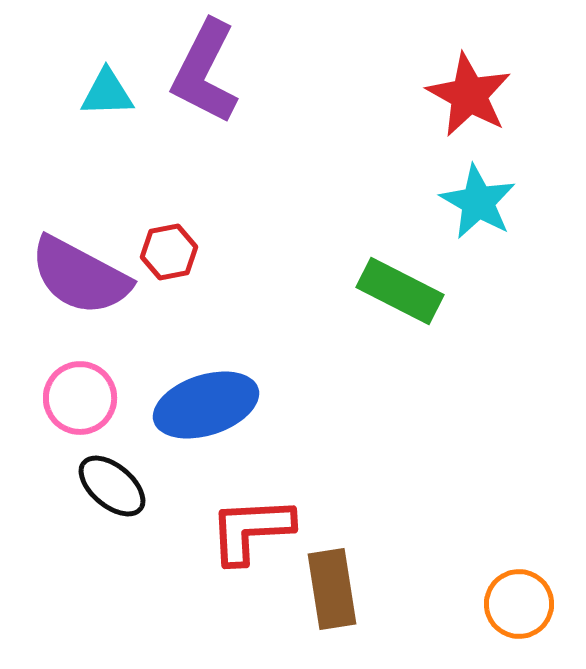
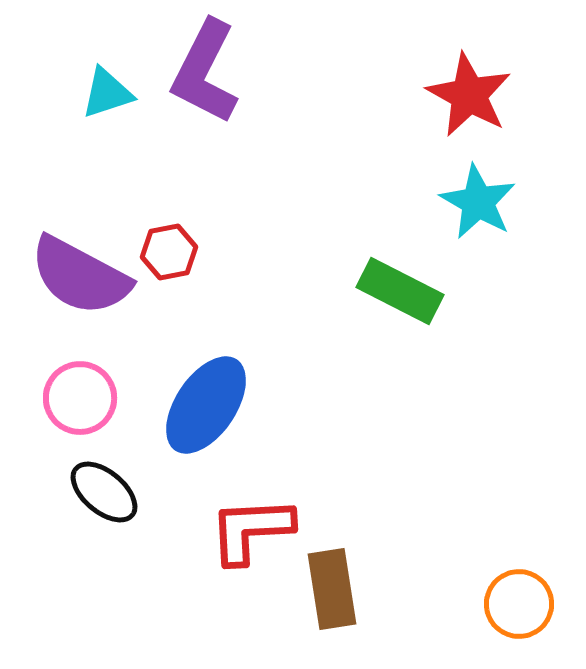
cyan triangle: rotated 16 degrees counterclockwise
blue ellipse: rotated 38 degrees counterclockwise
black ellipse: moved 8 px left, 6 px down
